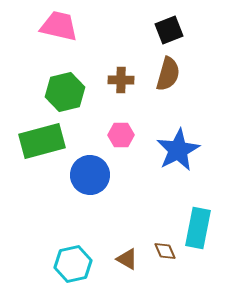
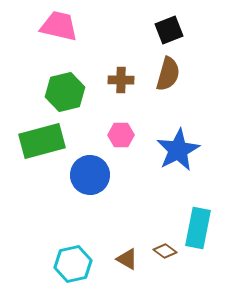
brown diamond: rotated 30 degrees counterclockwise
